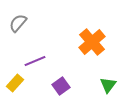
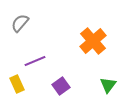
gray semicircle: moved 2 px right
orange cross: moved 1 px right, 1 px up
yellow rectangle: moved 2 px right, 1 px down; rotated 66 degrees counterclockwise
